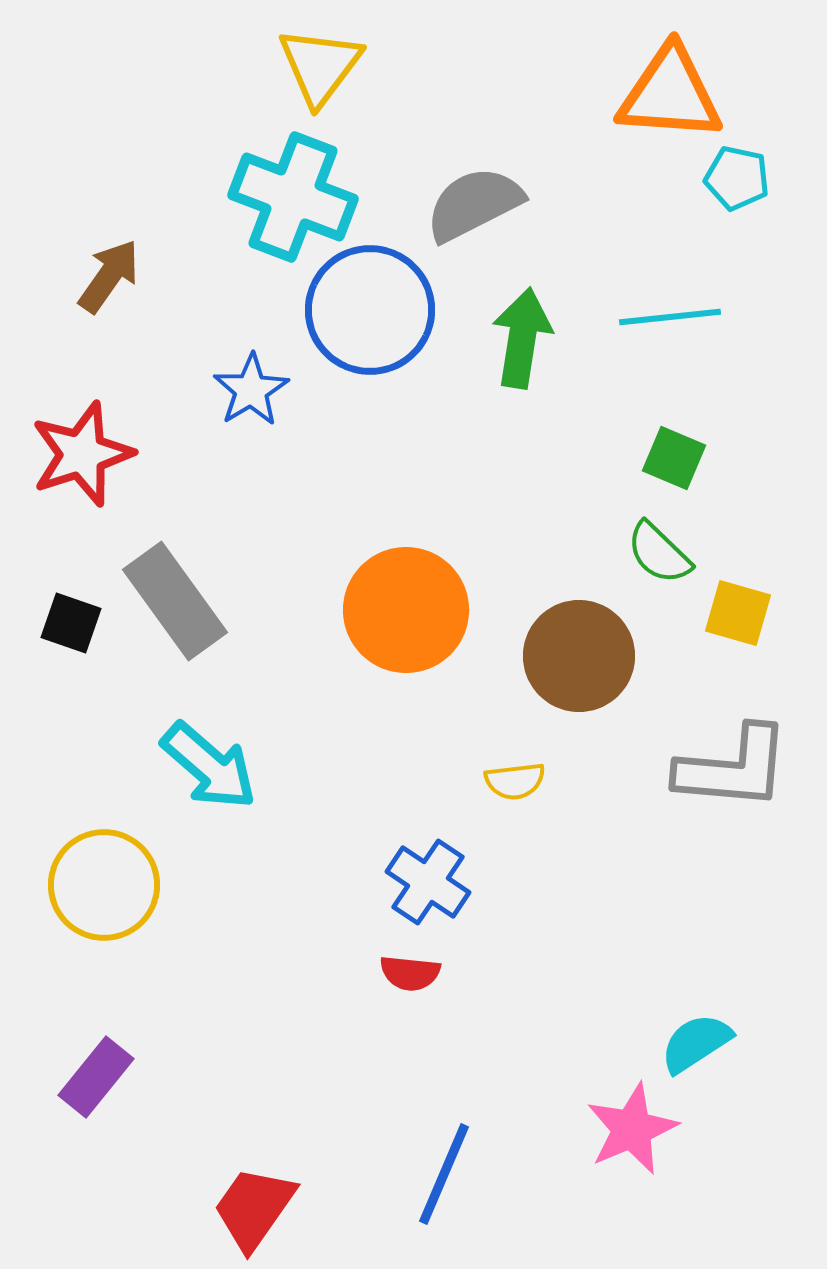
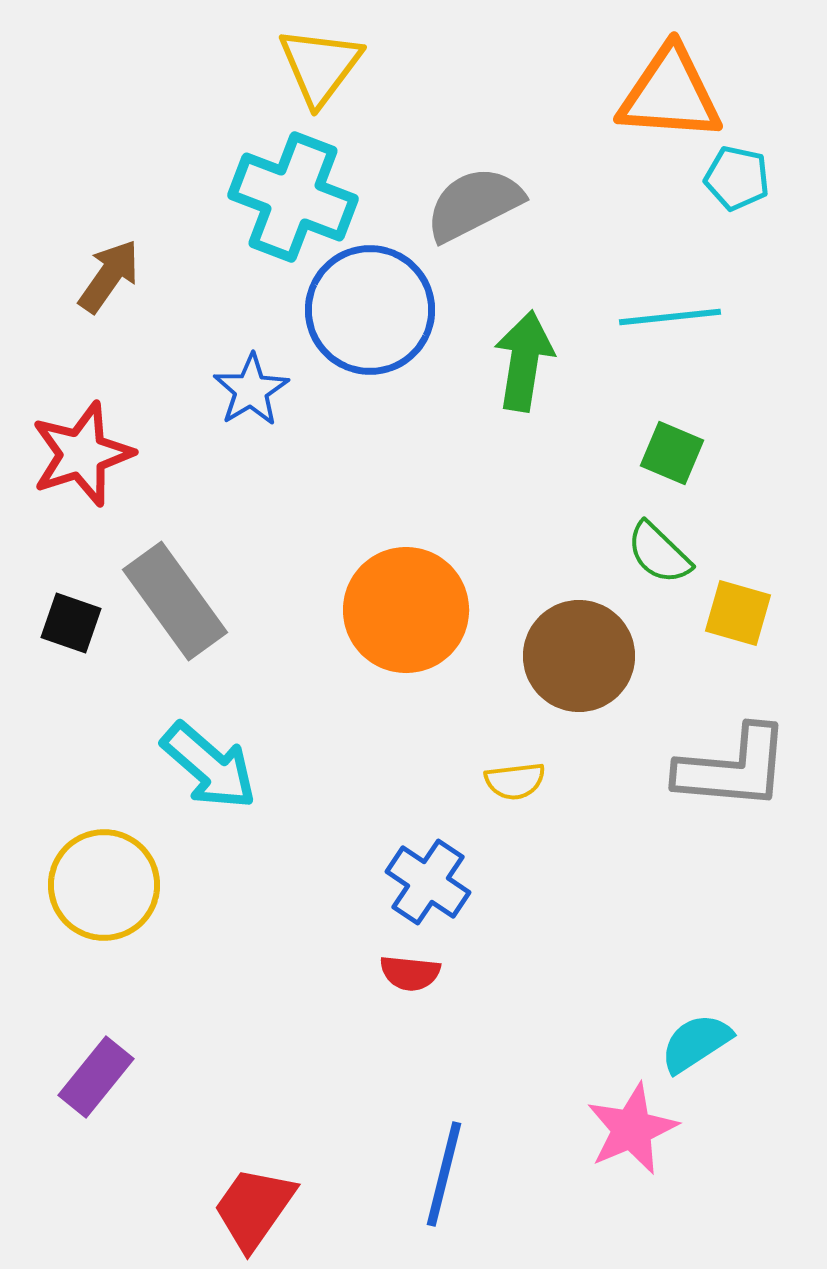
green arrow: moved 2 px right, 23 px down
green square: moved 2 px left, 5 px up
blue line: rotated 9 degrees counterclockwise
